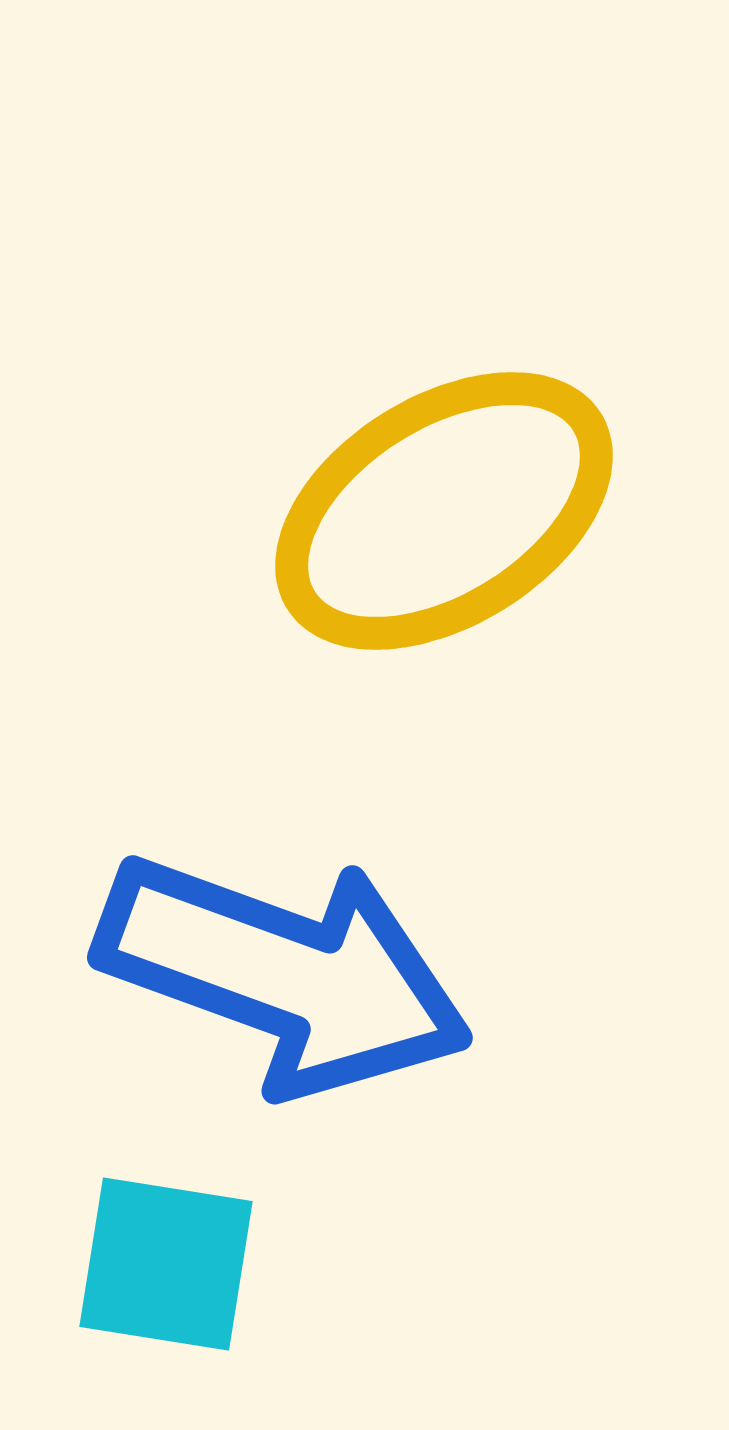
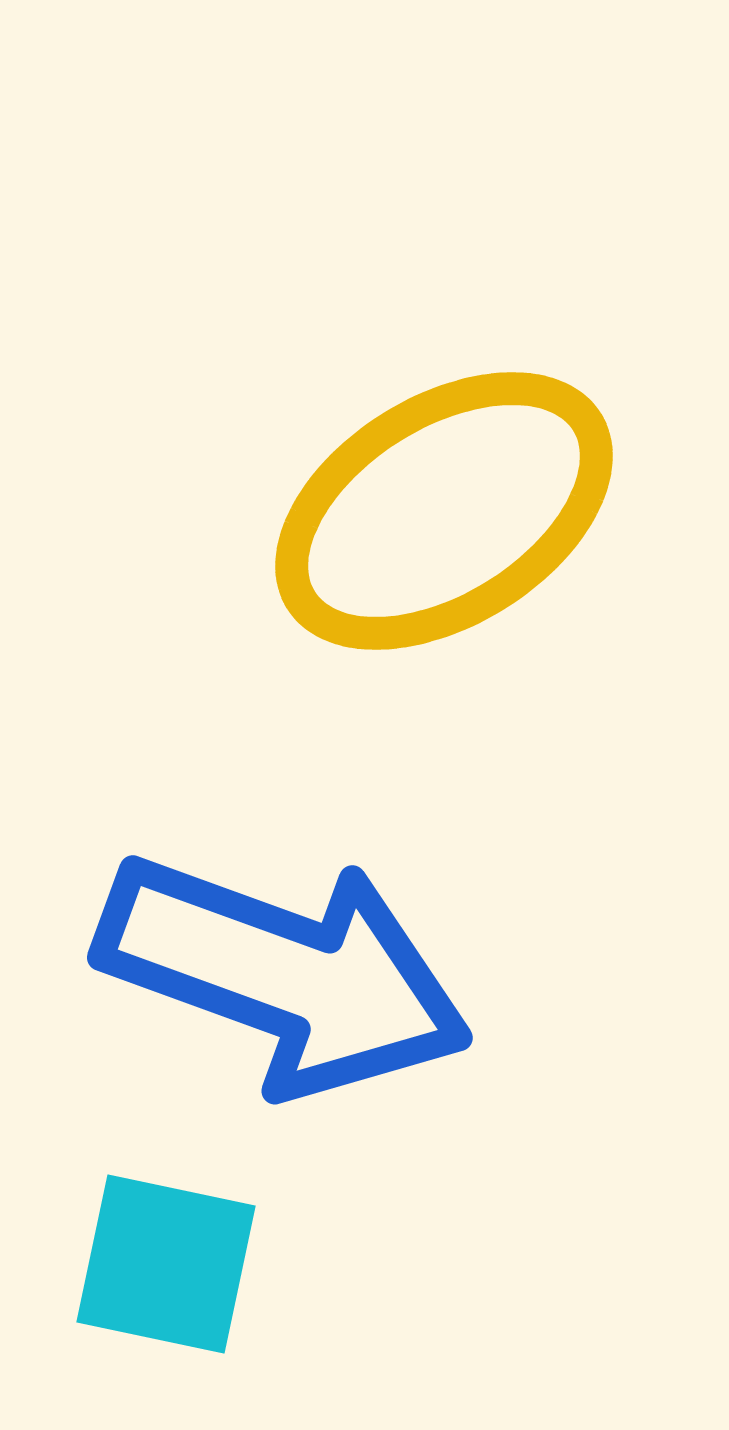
cyan square: rotated 3 degrees clockwise
